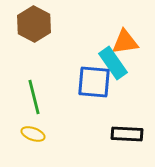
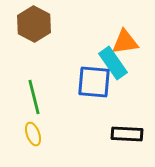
yellow ellipse: rotated 50 degrees clockwise
